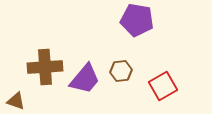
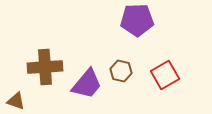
purple pentagon: rotated 12 degrees counterclockwise
brown hexagon: rotated 20 degrees clockwise
purple trapezoid: moved 2 px right, 5 px down
red square: moved 2 px right, 11 px up
